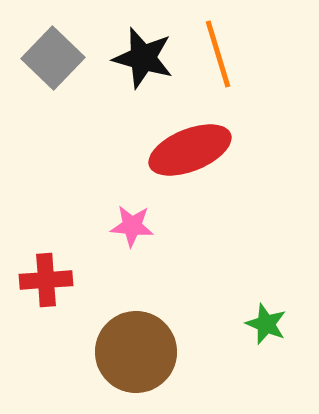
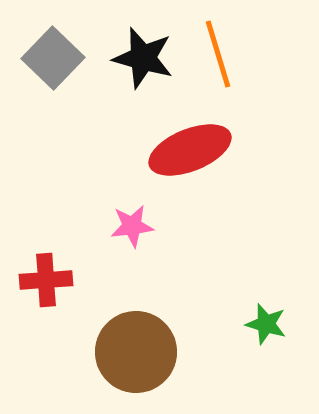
pink star: rotated 12 degrees counterclockwise
green star: rotated 6 degrees counterclockwise
